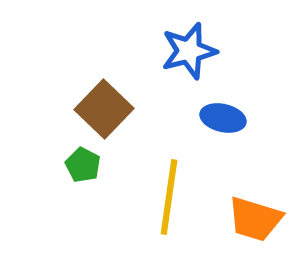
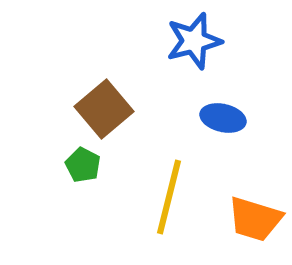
blue star: moved 5 px right, 10 px up
brown square: rotated 6 degrees clockwise
yellow line: rotated 6 degrees clockwise
